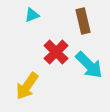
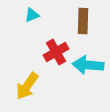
brown rectangle: rotated 15 degrees clockwise
red cross: rotated 15 degrees clockwise
cyan arrow: moved 1 px left; rotated 140 degrees clockwise
